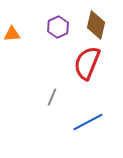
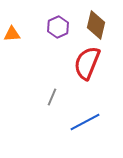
blue line: moved 3 px left
